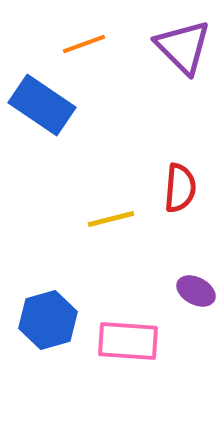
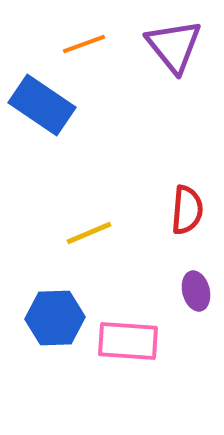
purple triangle: moved 9 px left, 1 px up; rotated 6 degrees clockwise
red semicircle: moved 7 px right, 22 px down
yellow line: moved 22 px left, 14 px down; rotated 9 degrees counterclockwise
purple ellipse: rotated 48 degrees clockwise
blue hexagon: moved 7 px right, 2 px up; rotated 14 degrees clockwise
